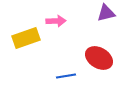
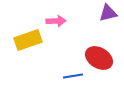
purple triangle: moved 2 px right
yellow rectangle: moved 2 px right, 2 px down
blue line: moved 7 px right
